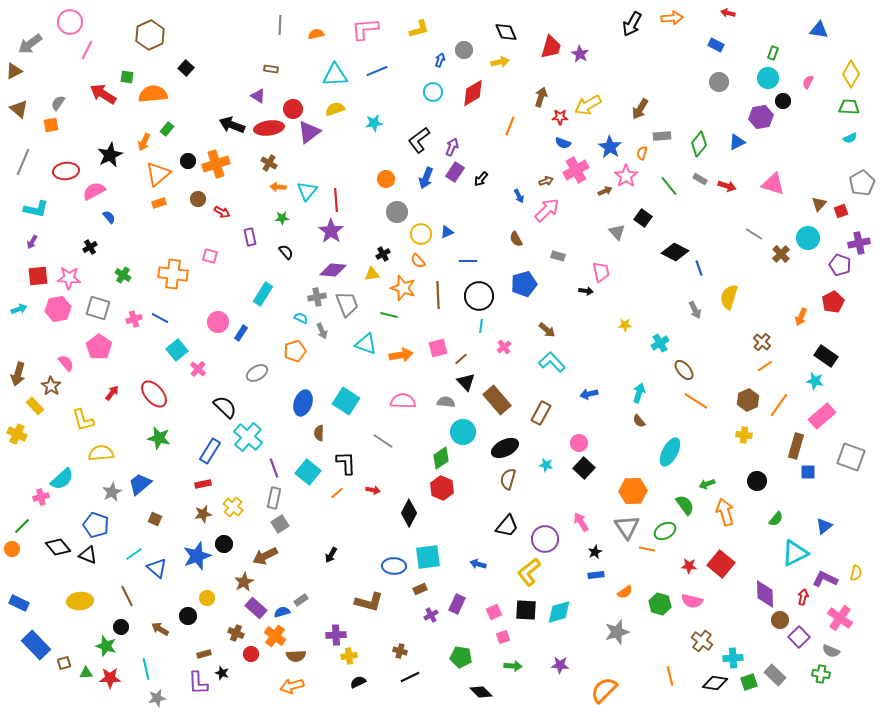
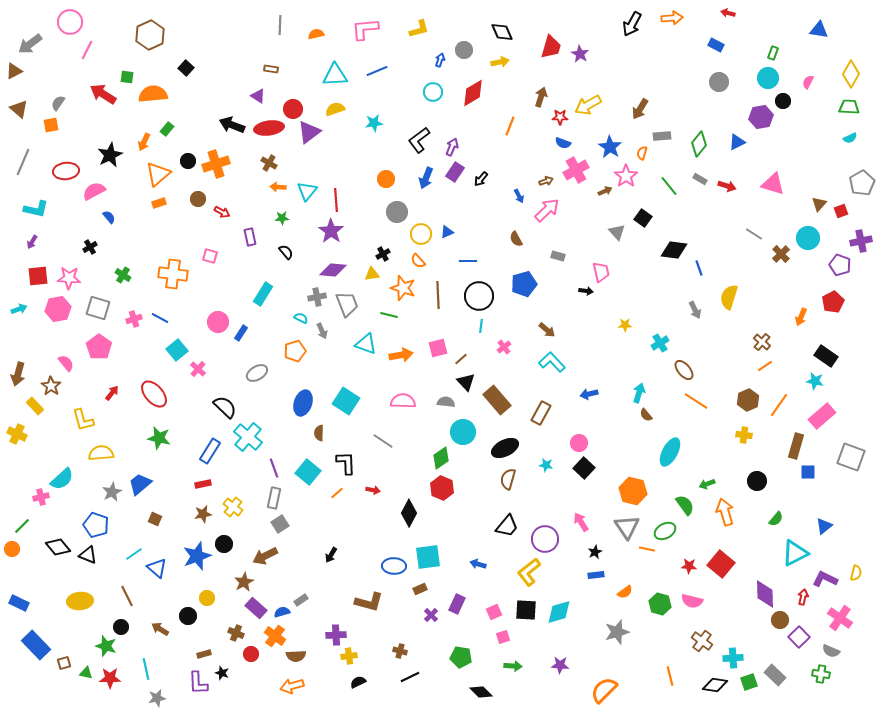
black diamond at (506, 32): moved 4 px left
purple cross at (859, 243): moved 2 px right, 2 px up
black diamond at (675, 252): moved 1 px left, 2 px up; rotated 20 degrees counterclockwise
brown semicircle at (639, 421): moved 7 px right, 6 px up
orange hexagon at (633, 491): rotated 16 degrees clockwise
purple cross at (431, 615): rotated 16 degrees counterclockwise
green triangle at (86, 673): rotated 16 degrees clockwise
black diamond at (715, 683): moved 2 px down
